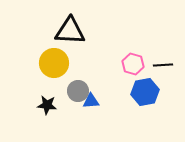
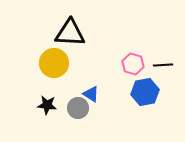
black triangle: moved 2 px down
gray circle: moved 17 px down
blue triangle: moved 7 px up; rotated 36 degrees clockwise
